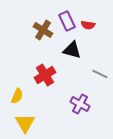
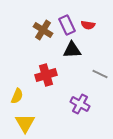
purple rectangle: moved 4 px down
black triangle: rotated 18 degrees counterclockwise
red cross: moved 1 px right; rotated 15 degrees clockwise
